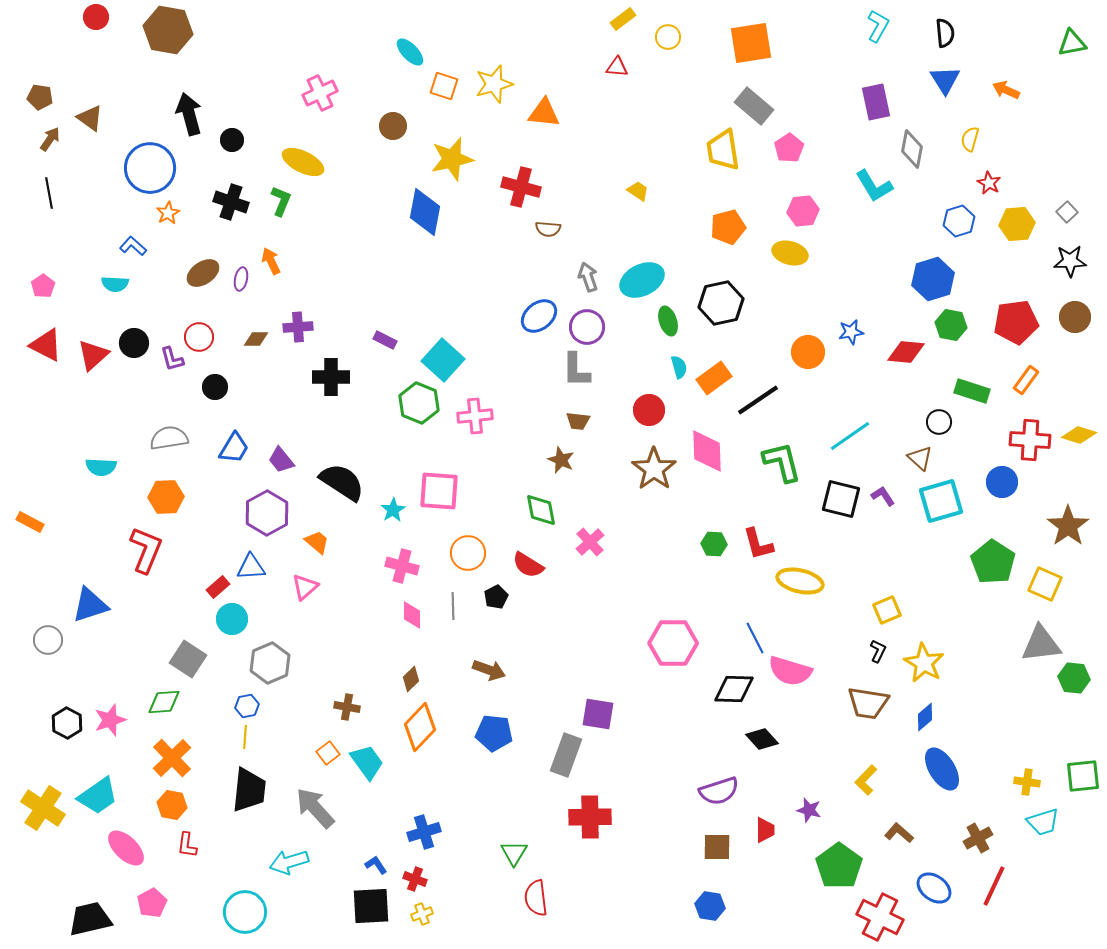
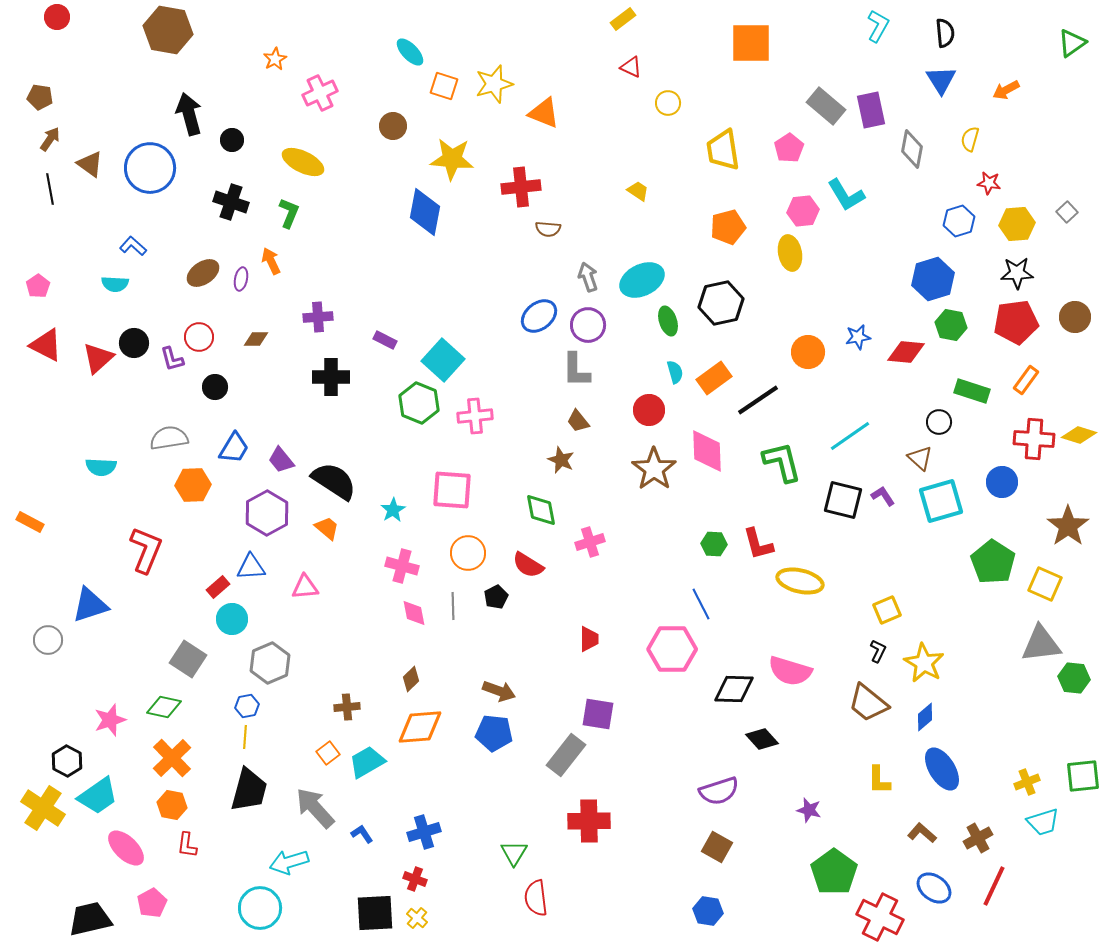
red circle at (96, 17): moved 39 px left
yellow circle at (668, 37): moved 66 px down
orange square at (751, 43): rotated 9 degrees clockwise
green triangle at (1072, 43): rotated 24 degrees counterclockwise
red triangle at (617, 67): moved 14 px right; rotated 20 degrees clockwise
blue triangle at (945, 80): moved 4 px left
orange arrow at (1006, 90): rotated 52 degrees counterclockwise
purple rectangle at (876, 102): moved 5 px left, 8 px down
gray rectangle at (754, 106): moved 72 px right
orange triangle at (544, 113): rotated 16 degrees clockwise
brown triangle at (90, 118): moved 46 px down
yellow star at (452, 159): rotated 18 degrees clockwise
red star at (989, 183): rotated 20 degrees counterclockwise
cyan L-shape at (874, 186): moved 28 px left, 9 px down
red cross at (521, 187): rotated 21 degrees counterclockwise
black line at (49, 193): moved 1 px right, 4 px up
green L-shape at (281, 201): moved 8 px right, 12 px down
orange star at (168, 213): moved 107 px right, 154 px up
yellow ellipse at (790, 253): rotated 64 degrees clockwise
black star at (1070, 261): moved 53 px left, 12 px down
pink pentagon at (43, 286): moved 5 px left
purple cross at (298, 327): moved 20 px right, 10 px up
purple circle at (587, 327): moved 1 px right, 2 px up
blue star at (851, 332): moved 7 px right, 5 px down
red triangle at (93, 355): moved 5 px right, 3 px down
cyan semicircle at (679, 367): moved 4 px left, 5 px down
brown trapezoid at (578, 421): rotated 45 degrees clockwise
red cross at (1030, 440): moved 4 px right, 1 px up
black semicircle at (342, 482): moved 8 px left, 1 px up
pink square at (439, 491): moved 13 px right, 1 px up
orange hexagon at (166, 497): moved 27 px right, 12 px up
black square at (841, 499): moved 2 px right, 1 px down
orange trapezoid at (317, 542): moved 10 px right, 14 px up
pink cross at (590, 542): rotated 24 degrees clockwise
pink triangle at (305, 587): rotated 36 degrees clockwise
pink diamond at (412, 615): moved 2 px right, 2 px up; rotated 12 degrees counterclockwise
blue line at (755, 638): moved 54 px left, 34 px up
pink hexagon at (673, 643): moved 1 px left, 6 px down
brown arrow at (489, 670): moved 10 px right, 21 px down
green diamond at (164, 702): moved 5 px down; rotated 16 degrees clockwise
brown trapezoid at (868, 703): rotated 30 degrees clockwise
brown cross at (347, 707): rotated 15 degrees counterclockwise
black hexagon at (67, 723): moved 38 px down
orange diamond at (420, 727): rotated 42 degrees clockwise
gray rectangle at (566, 755): rotated 18 degrees clockwise
cyan trapezoid at (367, 762): rotated 84 degrees counterclockwise
yellow L-shape at (866, 780): moved 13 px right; rotated 44 degrees counterclockwise
yellow cross at (1027, 782): rotated 30 degrees counterclockwise
black trapezoid at (249, 790): rotated 9 degrees clockwise
red cross at (590, 817): moved 1 px left, 4 px down
red trapezoid at (765, 830): moved 176 px left, 191 px up
brown L-shape at (899, 833): moved 23 px right
brown square at (717, 847): rotated 28 degrees clockwise
blue L-shape at (376, 865): moved 14 px left, 31 px up
green pentagon at (839, 866): moved 5 px left, 6 px down
black square at (371, 906): moved 4 px right, 7 px down
blue hexagon at (710, 906): moved 2 px left, 5 px down
cyan circle at (245, 912): moved 15 px right, 4 px up
yellow cross at (422, 914): moved 5 px left, 4 px down; rotated 30 degrees counterclockwise
